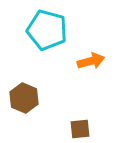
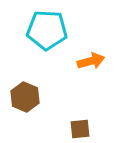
cyan pentagon: rotated 12 degrees counterclockwise
brown hexagon: moved 1 px right, 1 px up
